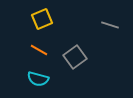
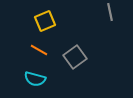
yellow square: moved 3 px right, 2 px down
gray line: moved 13 px up; rotated 60 degrees clockwise
cyan semicircle: moved 3 px left
